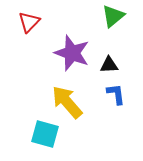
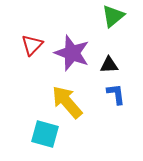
red triangle: moved 3 px right, 23 px down
